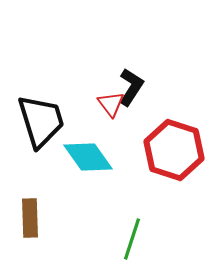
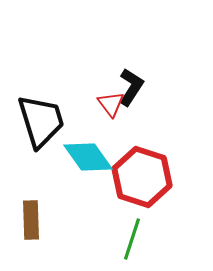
red hexagon: moved 32 px left, 27 px down
brown rectangle: moved 1 px right, 2 px down
